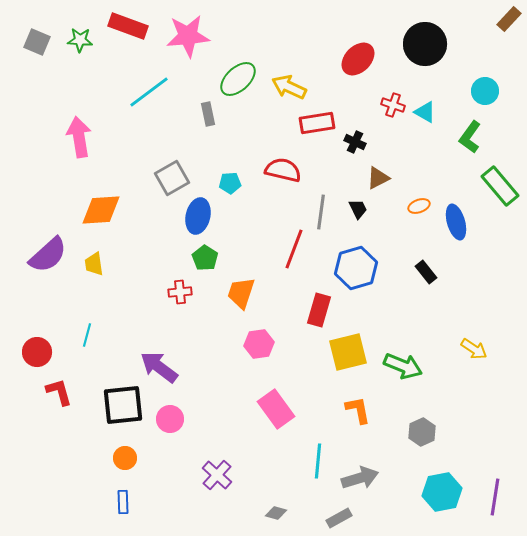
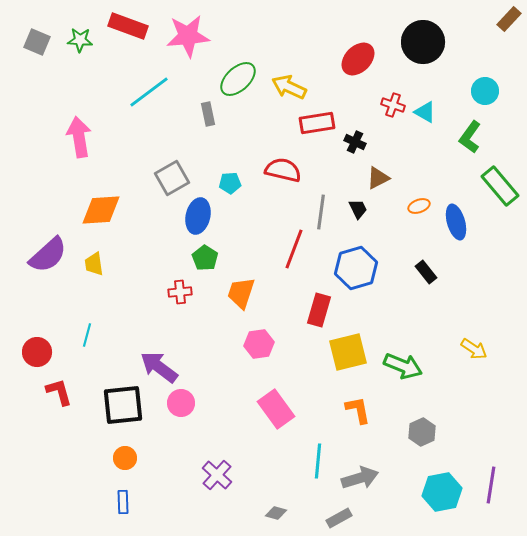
black circle at (425, 44): moved 2 px left, 2 px up
pink circle at (170, 419): moved 11 px right, 16 px up
purple line at (495, 497): moved 4 px left, 12 px up
